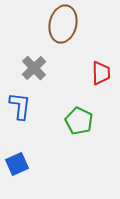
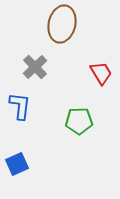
brown ellipse: moved 1 px left
gray cross: moved 1 px right, 1 px up
red trapezoid: rotated 30 degrees counterclockwise
green pentagon: rotated 28 degrees counterclockwise
